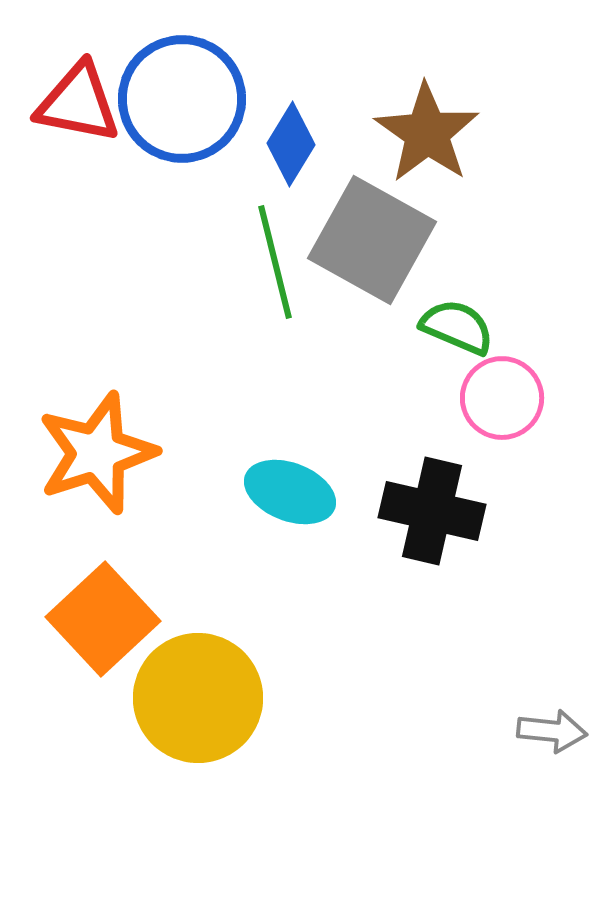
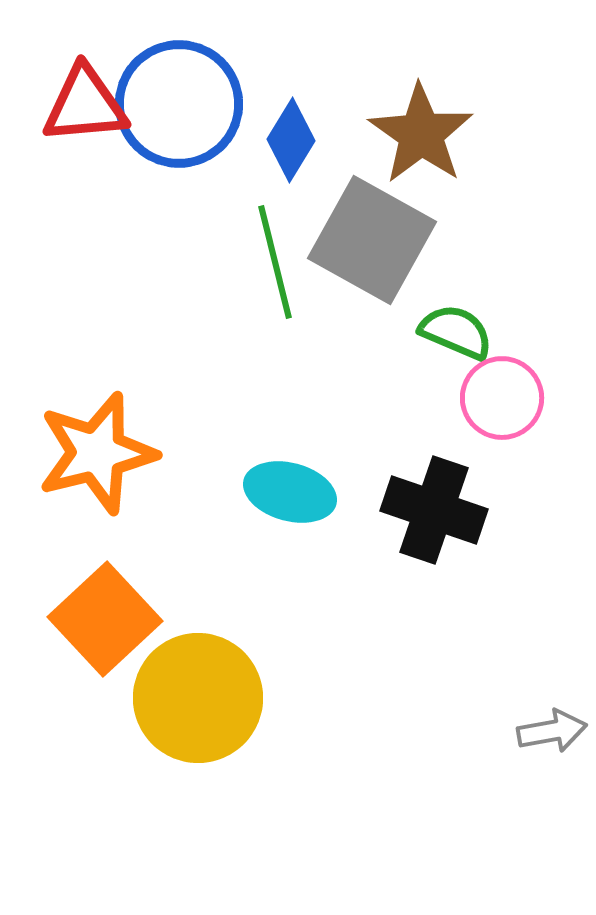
blue circle: moved 3 px left, 5 px down
red triangle: moved 7 px right, 2 px down; rotated 16 degrees counterclockwise
brown star: moved 6 px left, 1 px down
blue diamond: moved 4 px up
green semicircle: moved 1 px left, 5 px down
orange star: rotated 4 degrees clockwise
cyan ellipse: rotated 6 degrees counterclockwise
black cross: moved 2 px right, 1 px up; rotated 6 degrees clockwise
orange square: moved 2 px right
gray arrow: rotated 16 degrees counterclockwise
